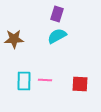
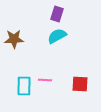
cyan rectangle: moved 5 px down
